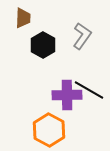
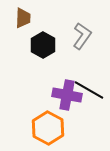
purple cross: rotated 12 degrees clockwise
orange hexagon: moved 1 px left, 2 px up
